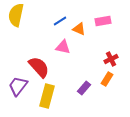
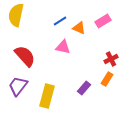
pink rectangle: rotated 21 degrees counterclockwise
orange triangle: moved 1 px up
red semicircle: moved 14 px left, 11 px up
